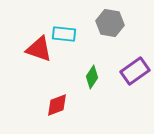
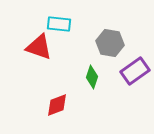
gray hexagon: moved 20 px down
cyan rectangle: moved 5 px left, 10 px up
red triangle: moved 2 px up
green diamond: rotated 15 degrees counterclockwise
